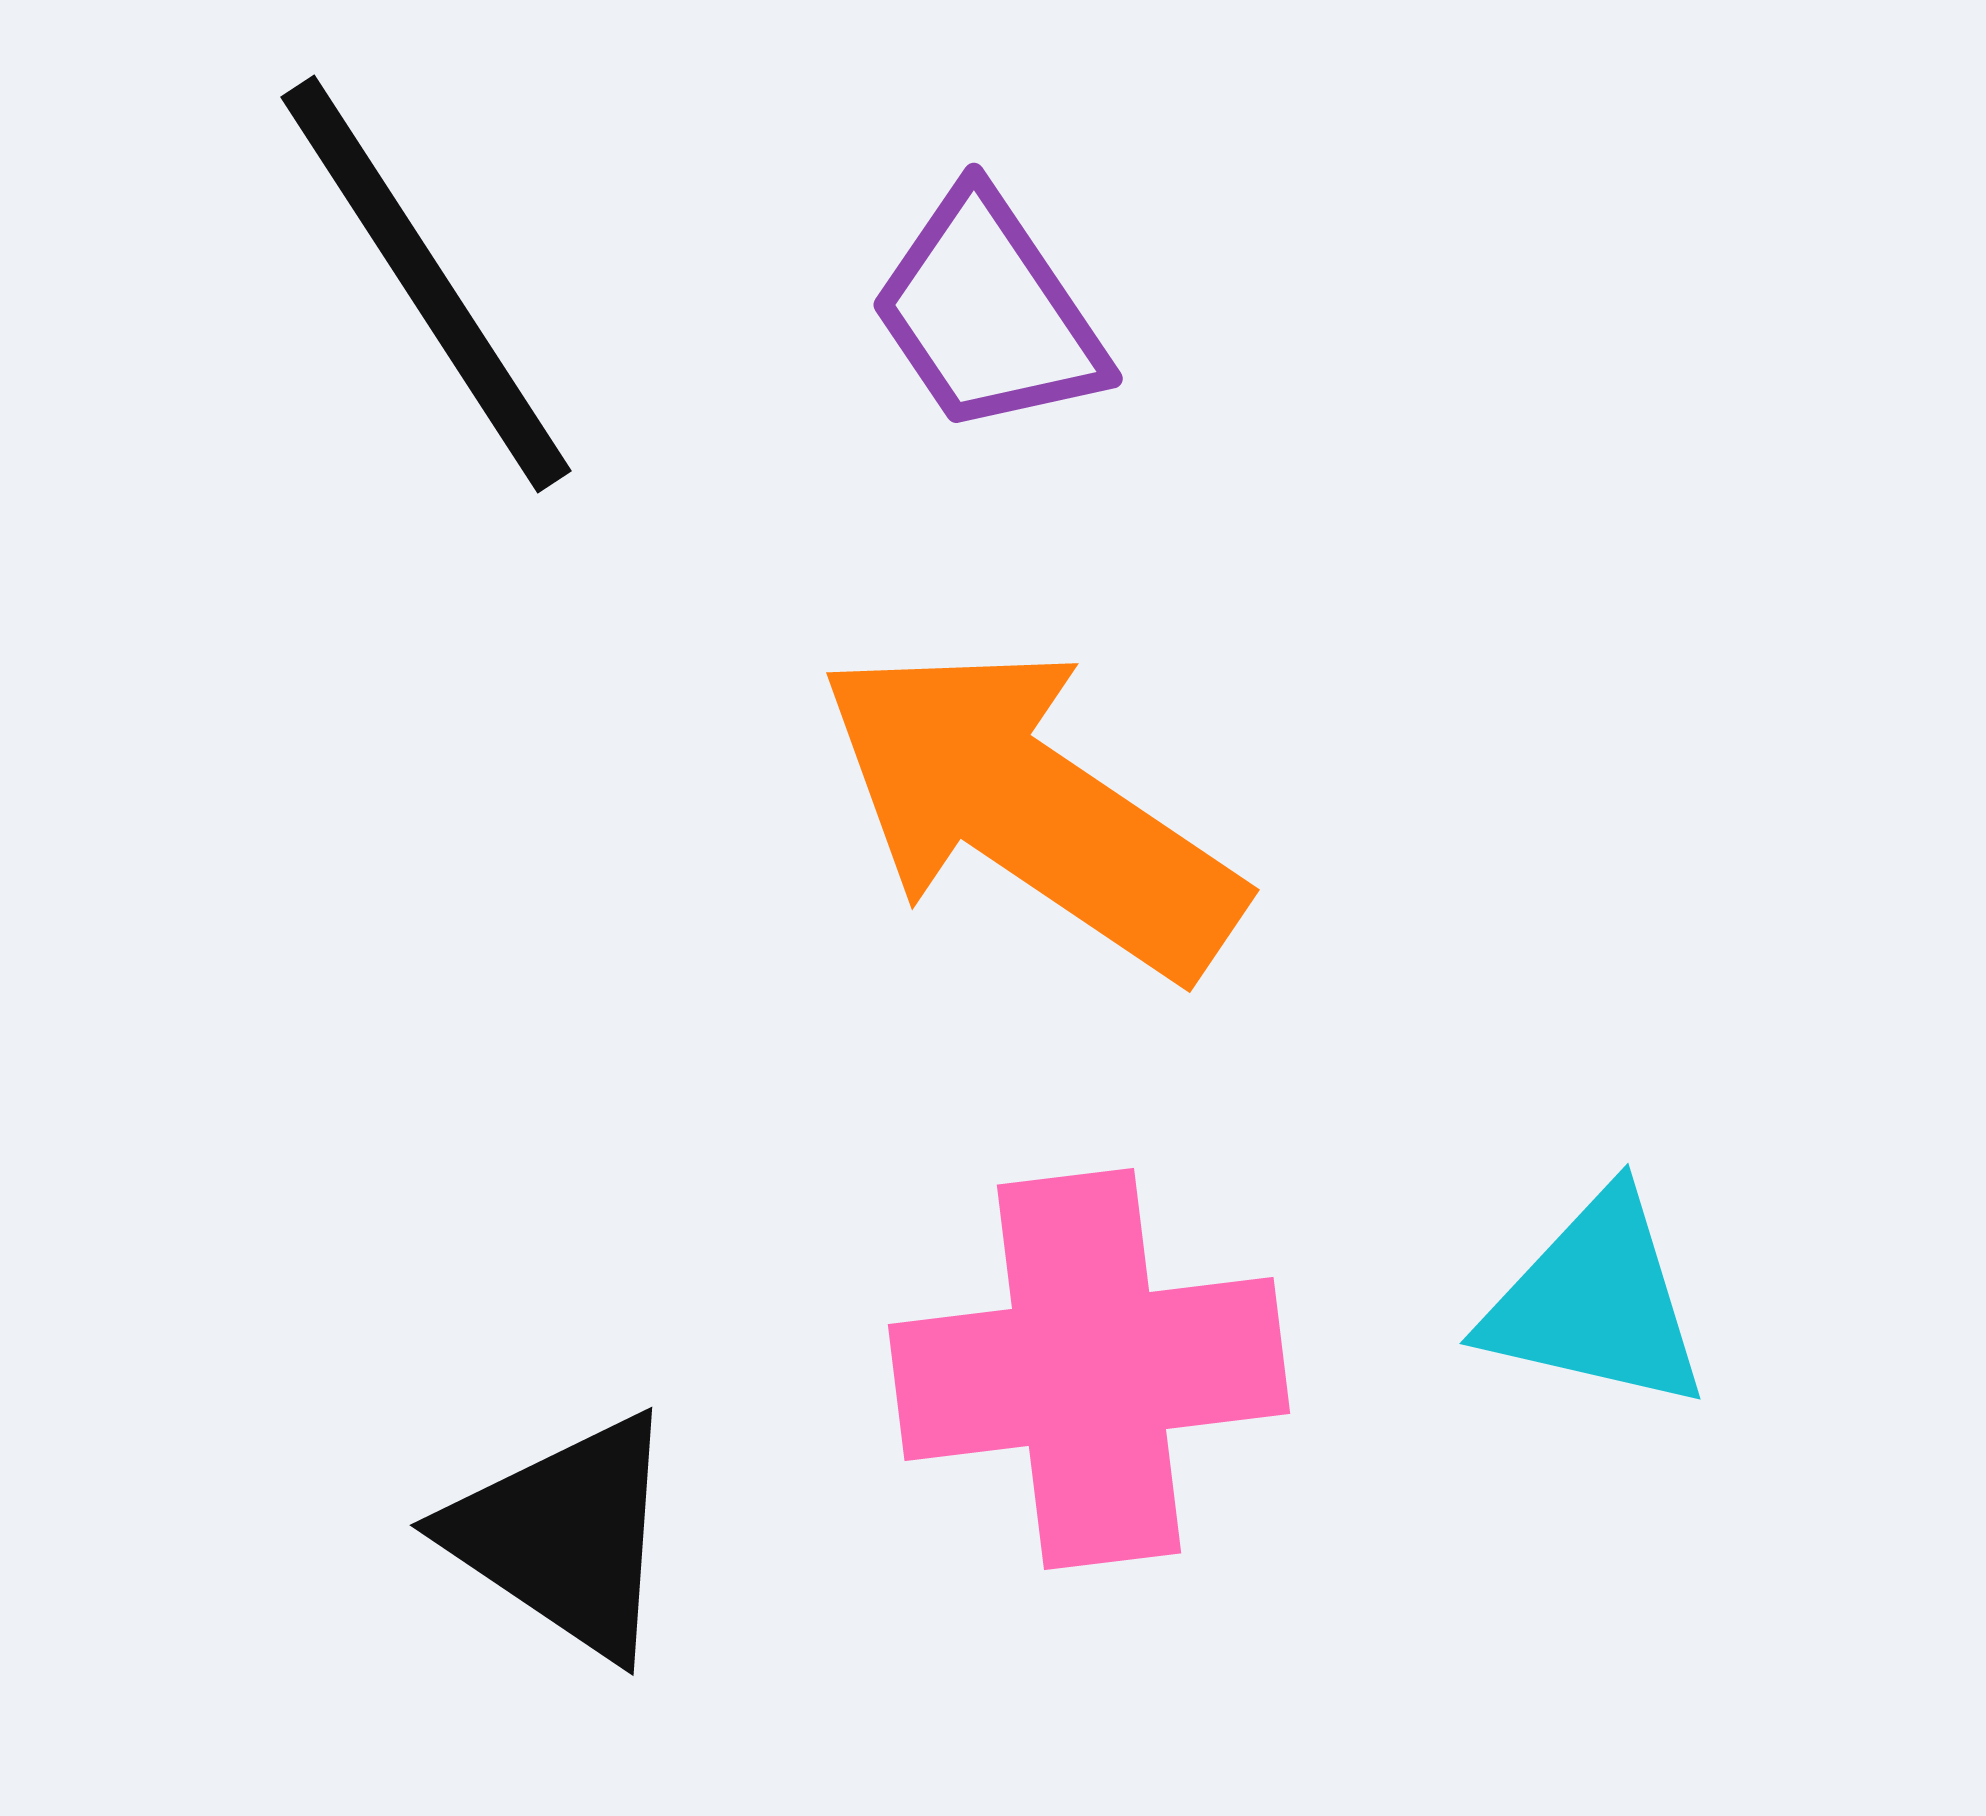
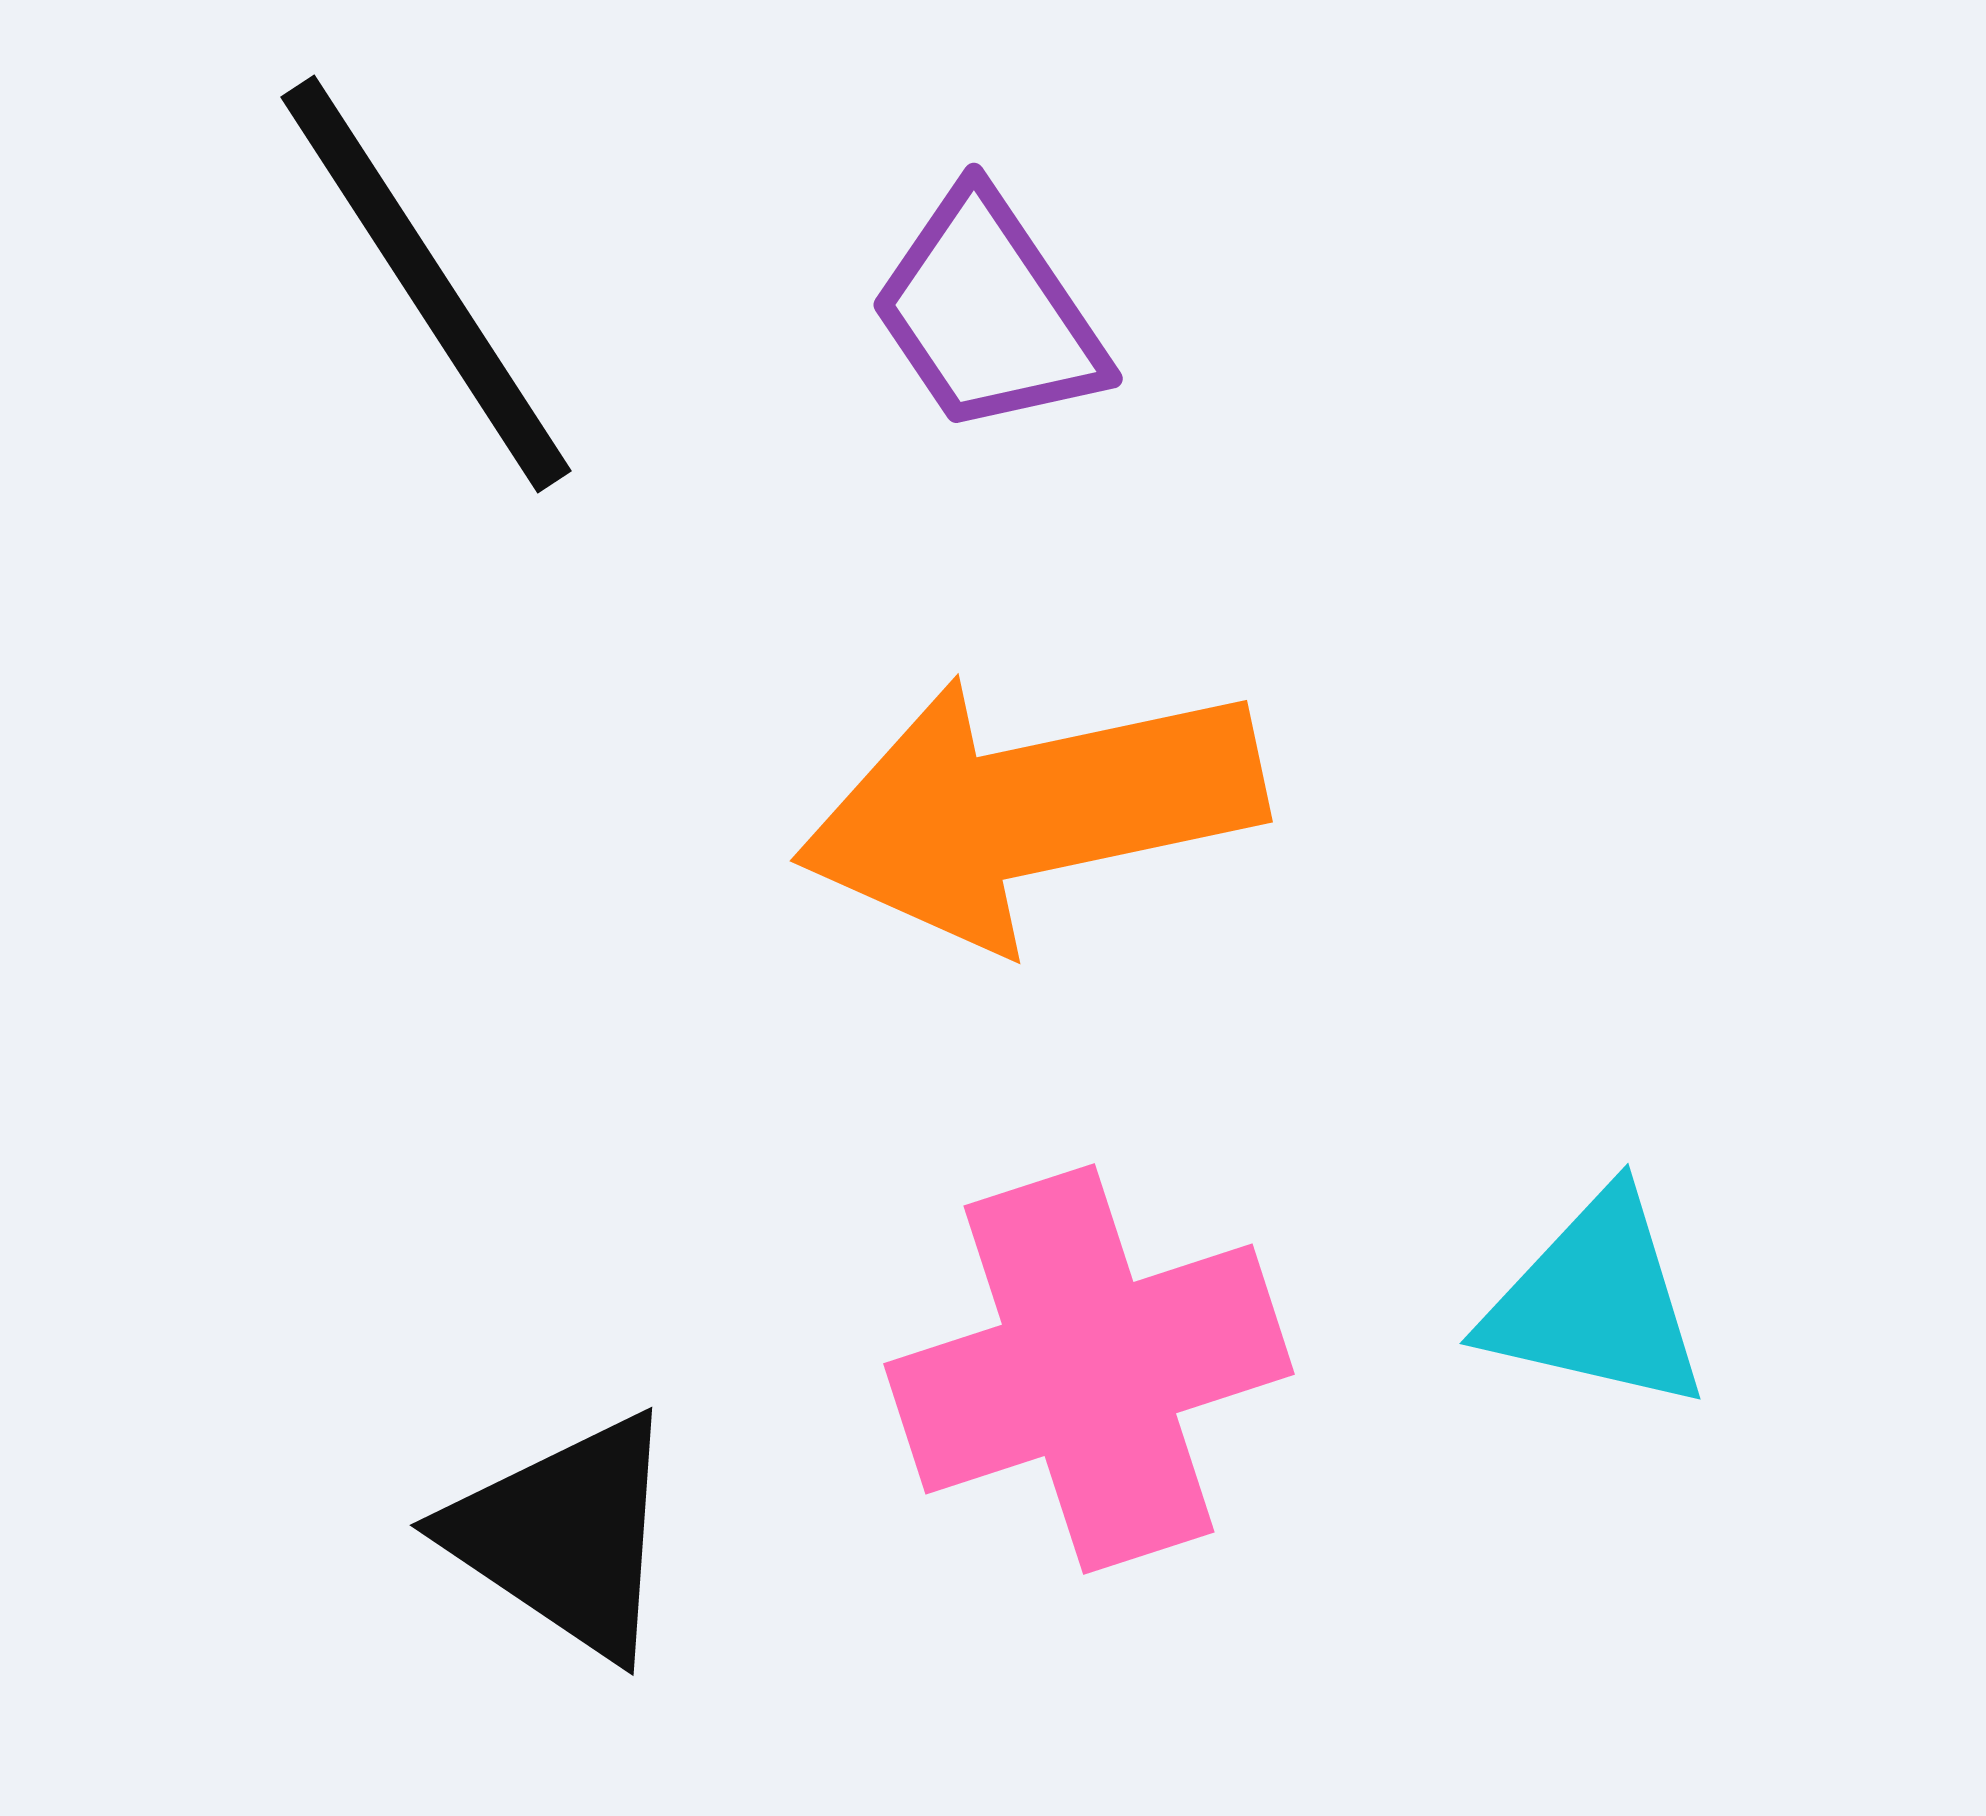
orange arrow: rotated 46 degrees counterclockwise
pink cross: rotated 11 degrees counterclockwise
